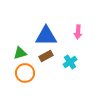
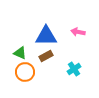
pink arrow: rotated 96 degrees clockwise
green triangle: rotated 40 degrees clockwise
cyan cross: moved 4 px right, 7 px down
orange circle: moved 1 px up
